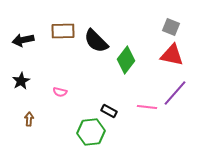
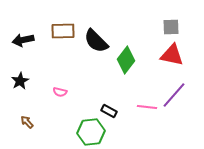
gray square: rotated 24 degrees counterclockwise
black star: moved 1 px left
purple line: moved 1 px left, 2 px down
brown arrow: moved 2 px left, 3 px down; rotated 48 degrees counterclockwise
